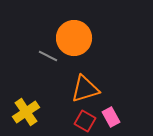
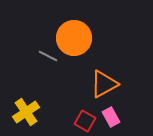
orange triangle: moved 19 px right, 5 px up; rotated 12 degrees counterclockwise
